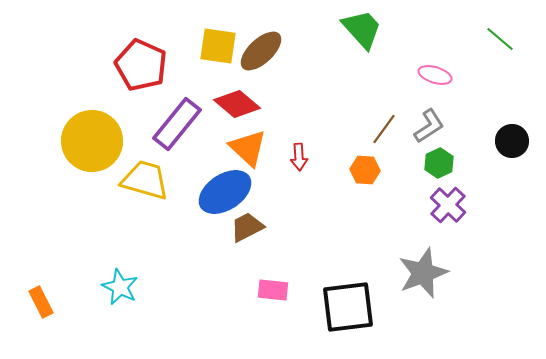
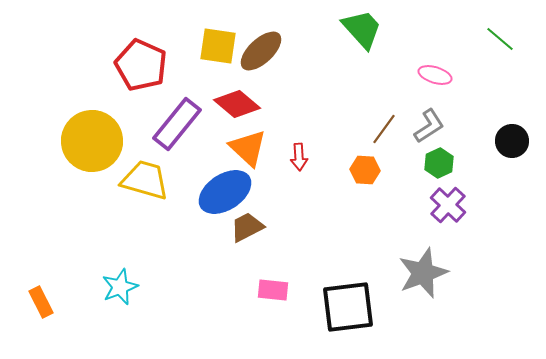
cyan star: rotated 24 degrees clockwise
